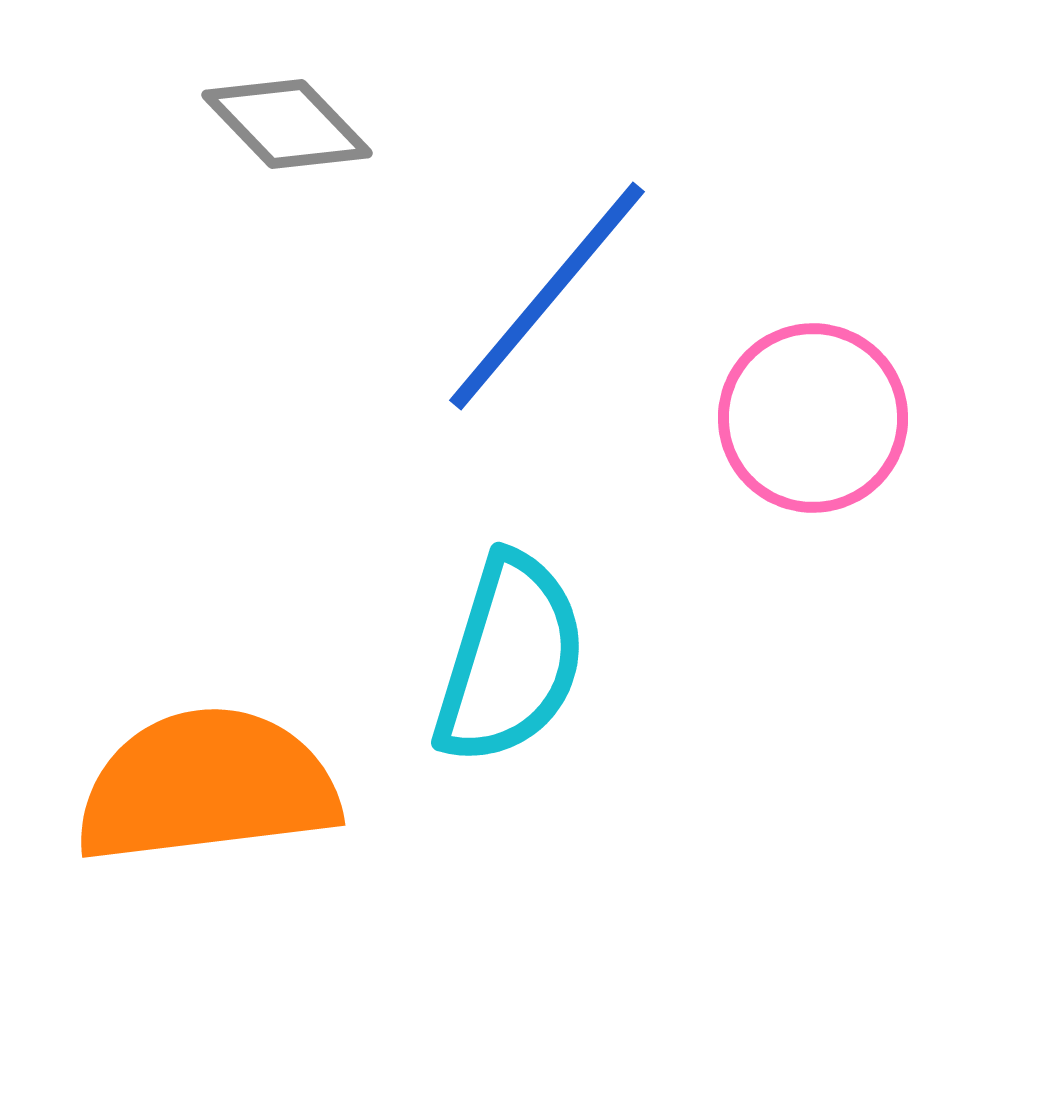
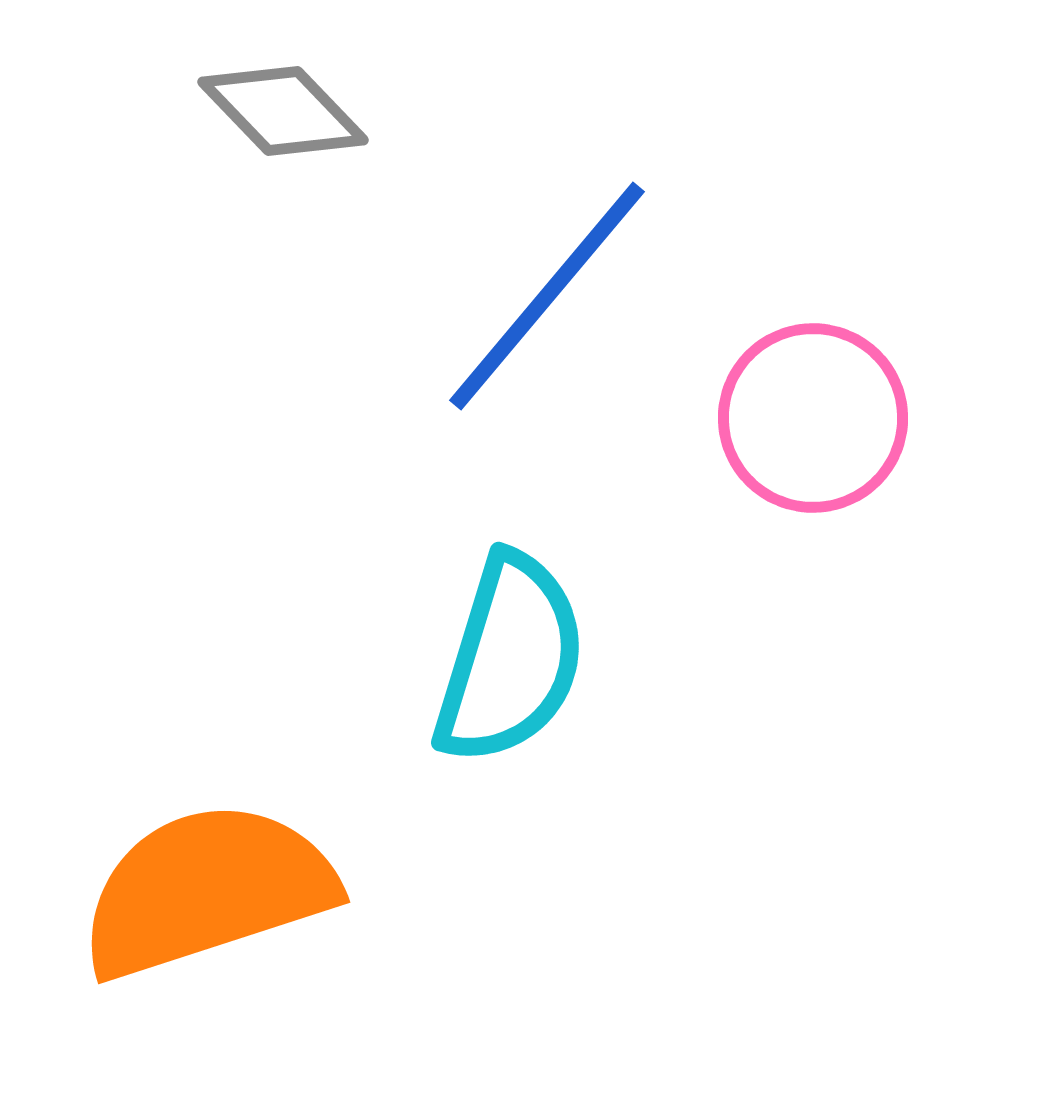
gray diamond: moved 4 px left, 13 px up
orange semicircle: moved 104 px down; rotated 11 degrees counterclockwise
